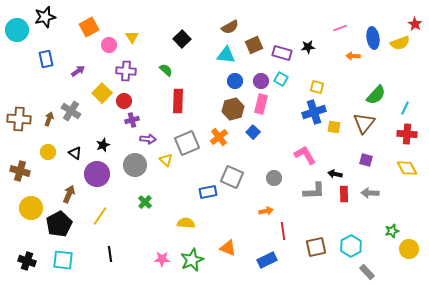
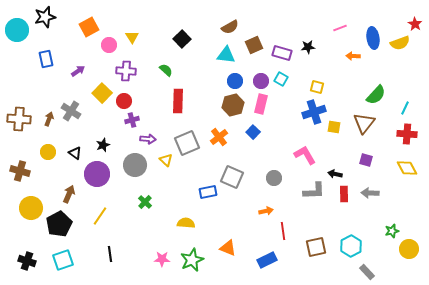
brown hexagon at (233, 109): moved 4 px up
cyan square at (63, 260): rotated 25 degrees counterclockwise
